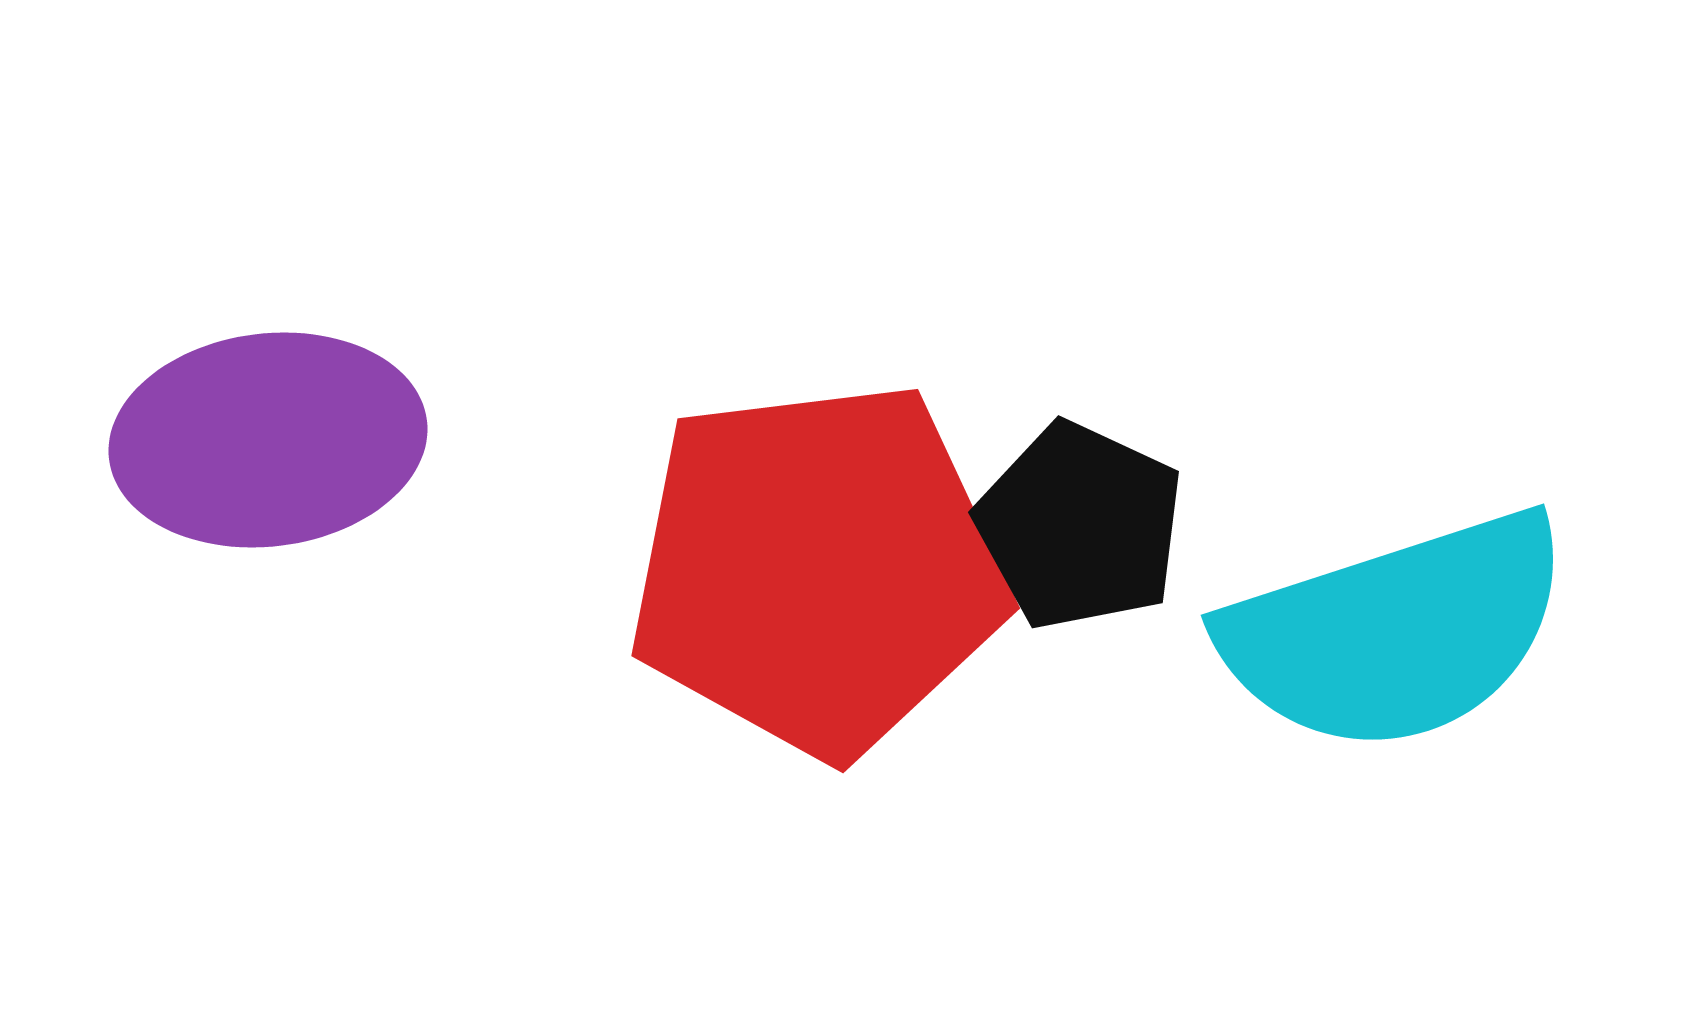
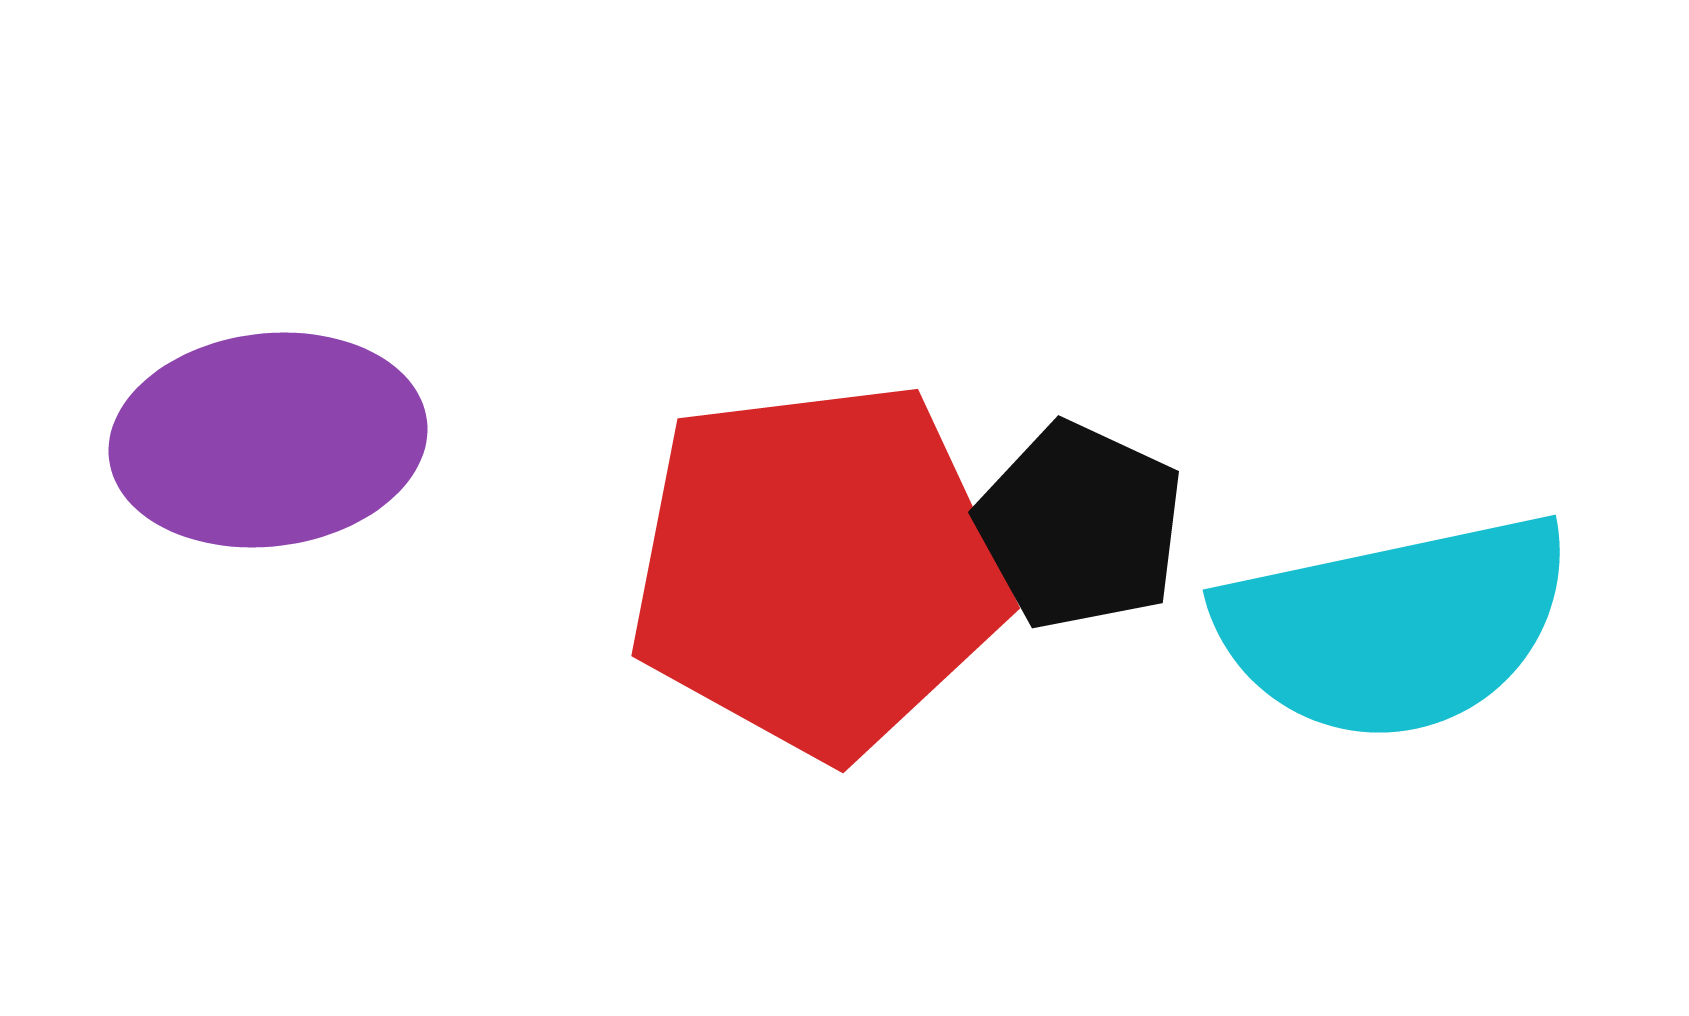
cyan semicircle: moved 1 px left, 5 px up; rotated 6 degrees clockwise
